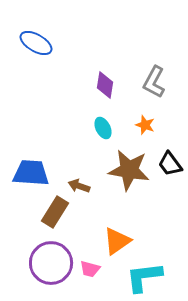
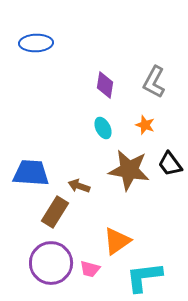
blue ellipse: rotated 32 degrees counterclockwise
